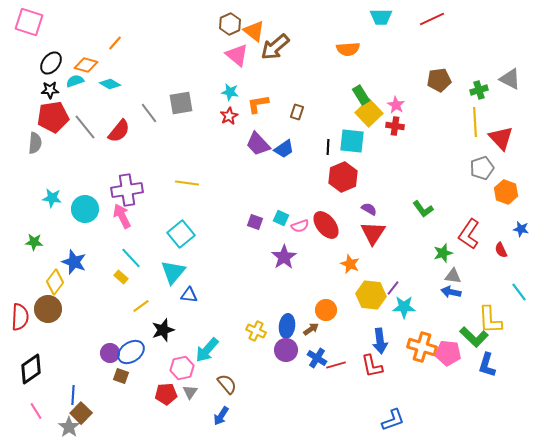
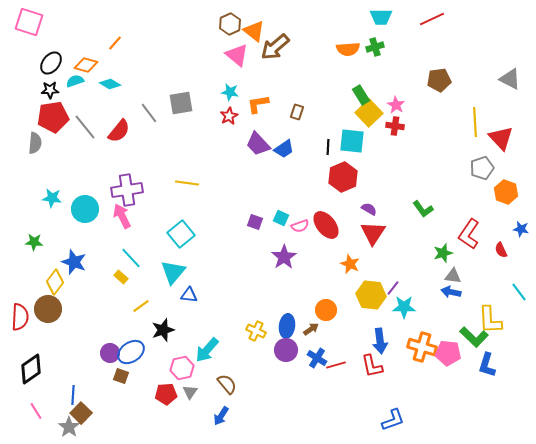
green cross at (479, 90): moved 104 px left, 43 px up
